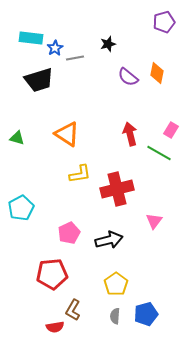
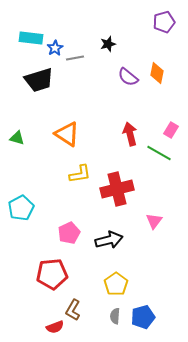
blue pentagon: moved 3 px left, 3 px down
red semicircle: rotated 12 degrees counterclockwise
